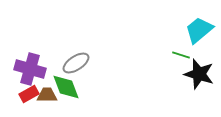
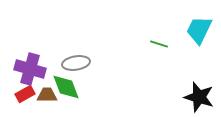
cyan trapezoid: rotated 24 degrees counterclockwise
green line: moved 22 px left, 11 px up
gray ellipse: rotated 24 degrees clockwise
black star: moved 23 px down
red rectangle: moved 4 px left
